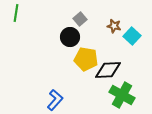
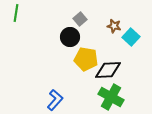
cyan square: moved 1 px left, 1 px down
green cross: moved 11 px left, 2 px down
